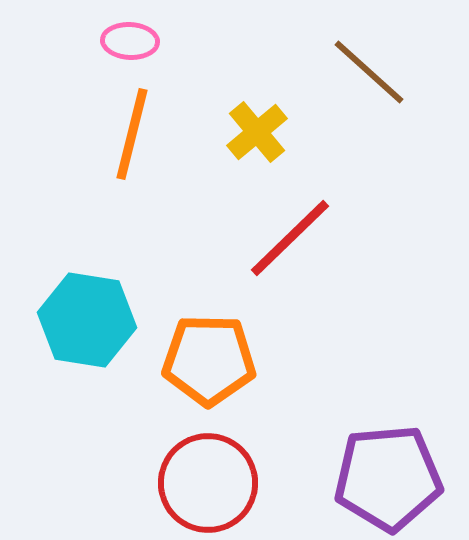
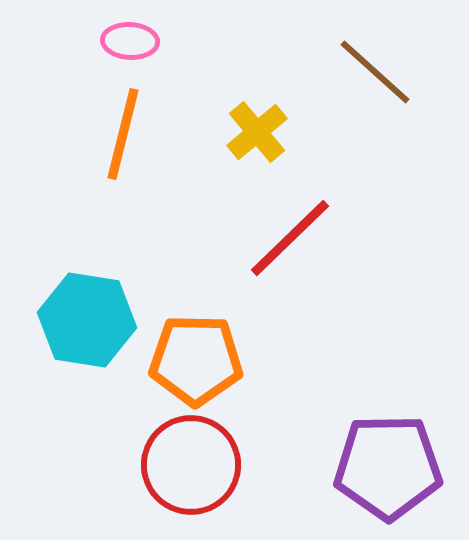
brown line: moved 6 px right
orange line: moved 9 px left
orange pentagon: moved 13 px left
purple pentagon: moved 11 px up; rotated 4 degrees clockwise
red circle: moved 17 px left, 18 px up
